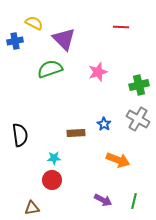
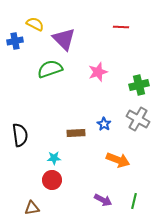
yellow semicircle: moved 1 px right, 1 px down
